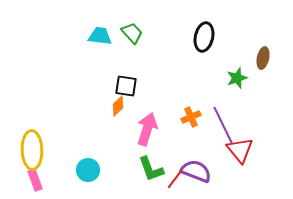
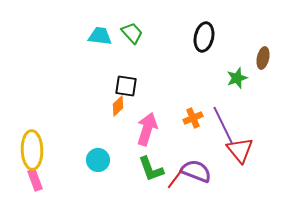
orange cross: moved 2 px right, 1 px down
cyan circle: moved 10 px right, 10 px up
